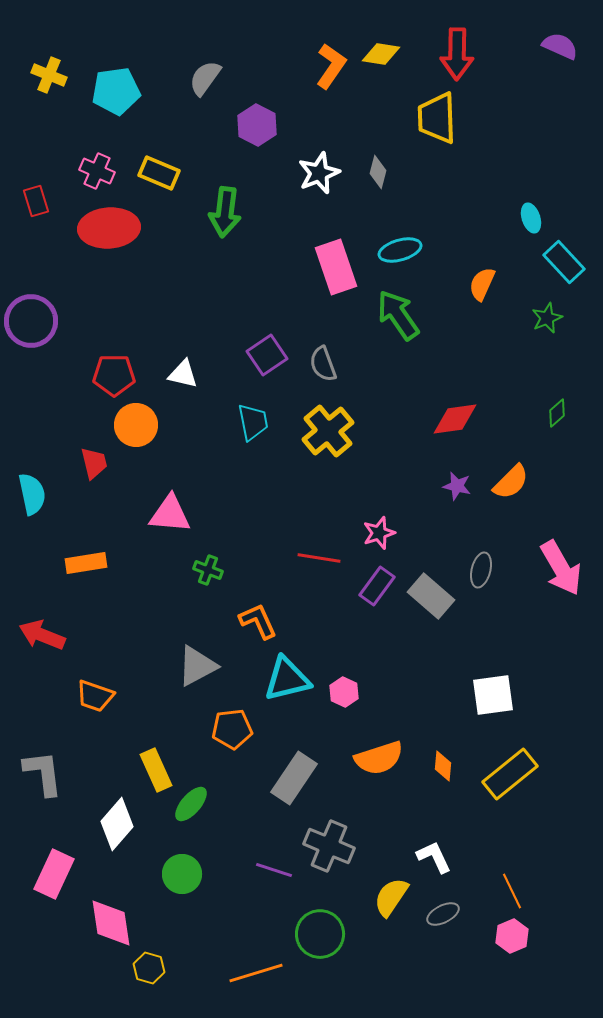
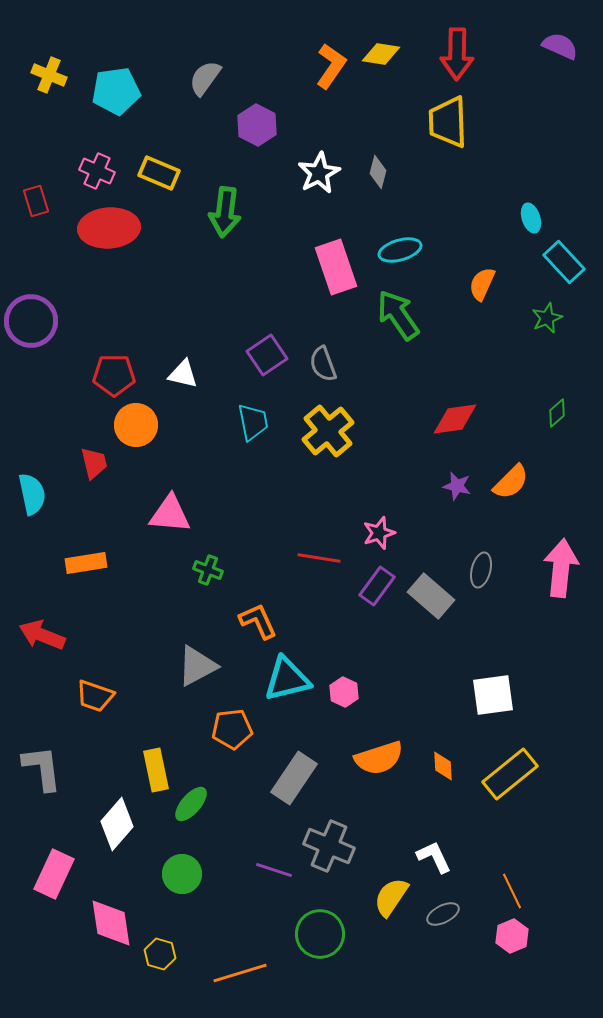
yellow trapezoid at (437, 118): moved 11 px right, 4 px down
white star at (319, 173): rotated 6 degrees counterclockwise
pink arrow at (561, 568): rotated 144 degrees counterclockwise
orange diamond at (443, 766): rotated 8 degrees counterclockwise
yellow rectangle at (156, 770): rotated 12 degrees clockwise
gray L-shape at (43, 773): moved 1 px left, 5 px up
yellow hexagon at (149, 968): moved 11 px right, 14 px up
orange line at (256, 973): moved 16 px left
